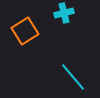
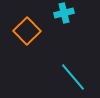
orange square: moved 2 px right; rotated 12 degrees counterclockwise
